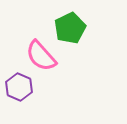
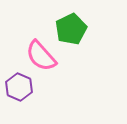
green pentagon: moved 1 px right, 1 px down
